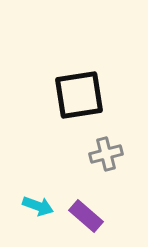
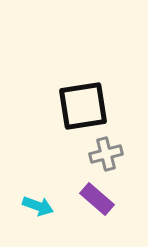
black square: moved 4 px right, 11 px down
purple rectangle: moved 11 px right, 17 px up
